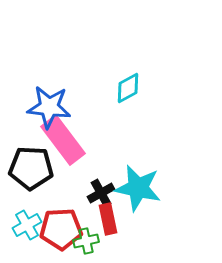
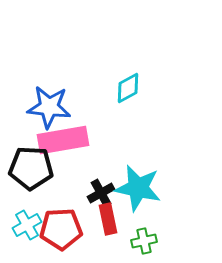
pink rectangle: rotated 63 degrees counterclockwise
green cross: moved 58 px right
